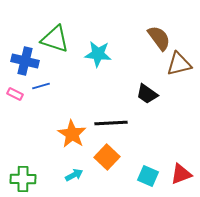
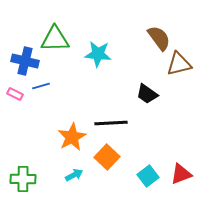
green triangle: rotated 20 degrees counterclockwise
orange star: moved 3 px down; rotated 12 degrees clockwise
cyan square: rotated 30 degrees clockwise
